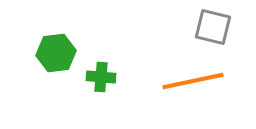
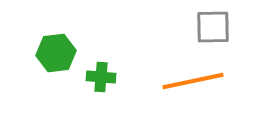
gray square: rotated 15 degrees counterclockwise
